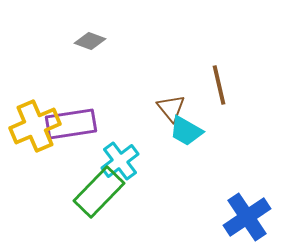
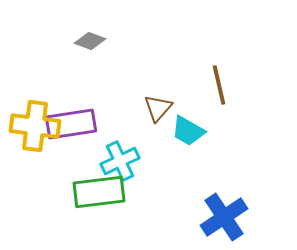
brown triangle: moved 13 px left; rotated 20 degrees clockwise
yellow cross: rotated 30 degrees clockwise
cyan trapezoid: moved 2 px right
cyan cross: rotated 12 degrees clockwise
green rectangle: rotated 39 degrees clockwise
blue cross: moved 23 px left
